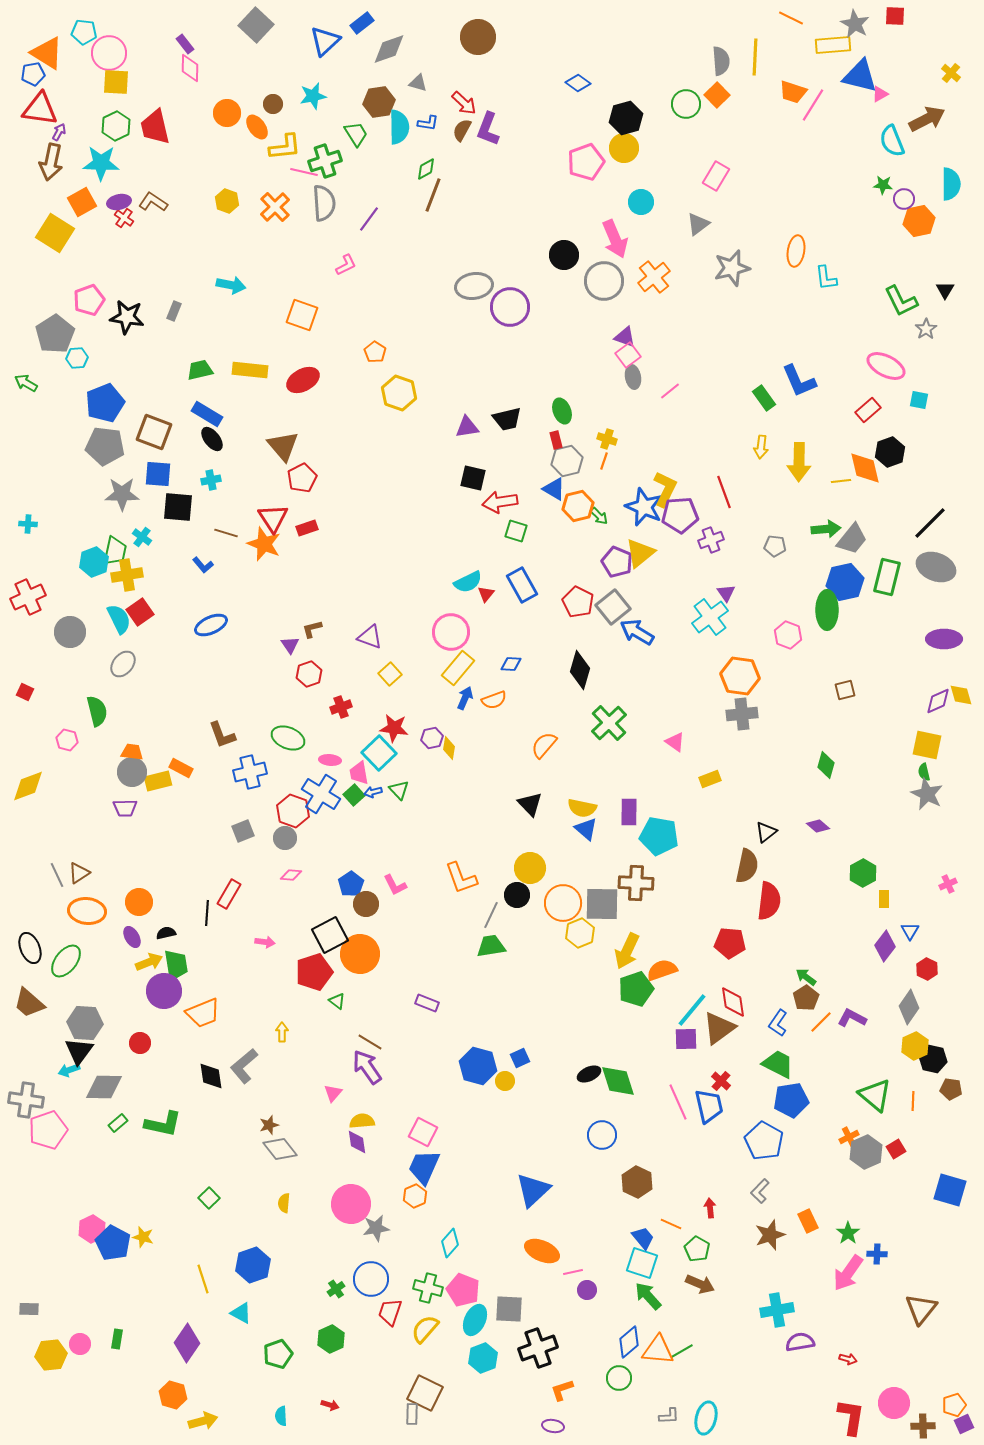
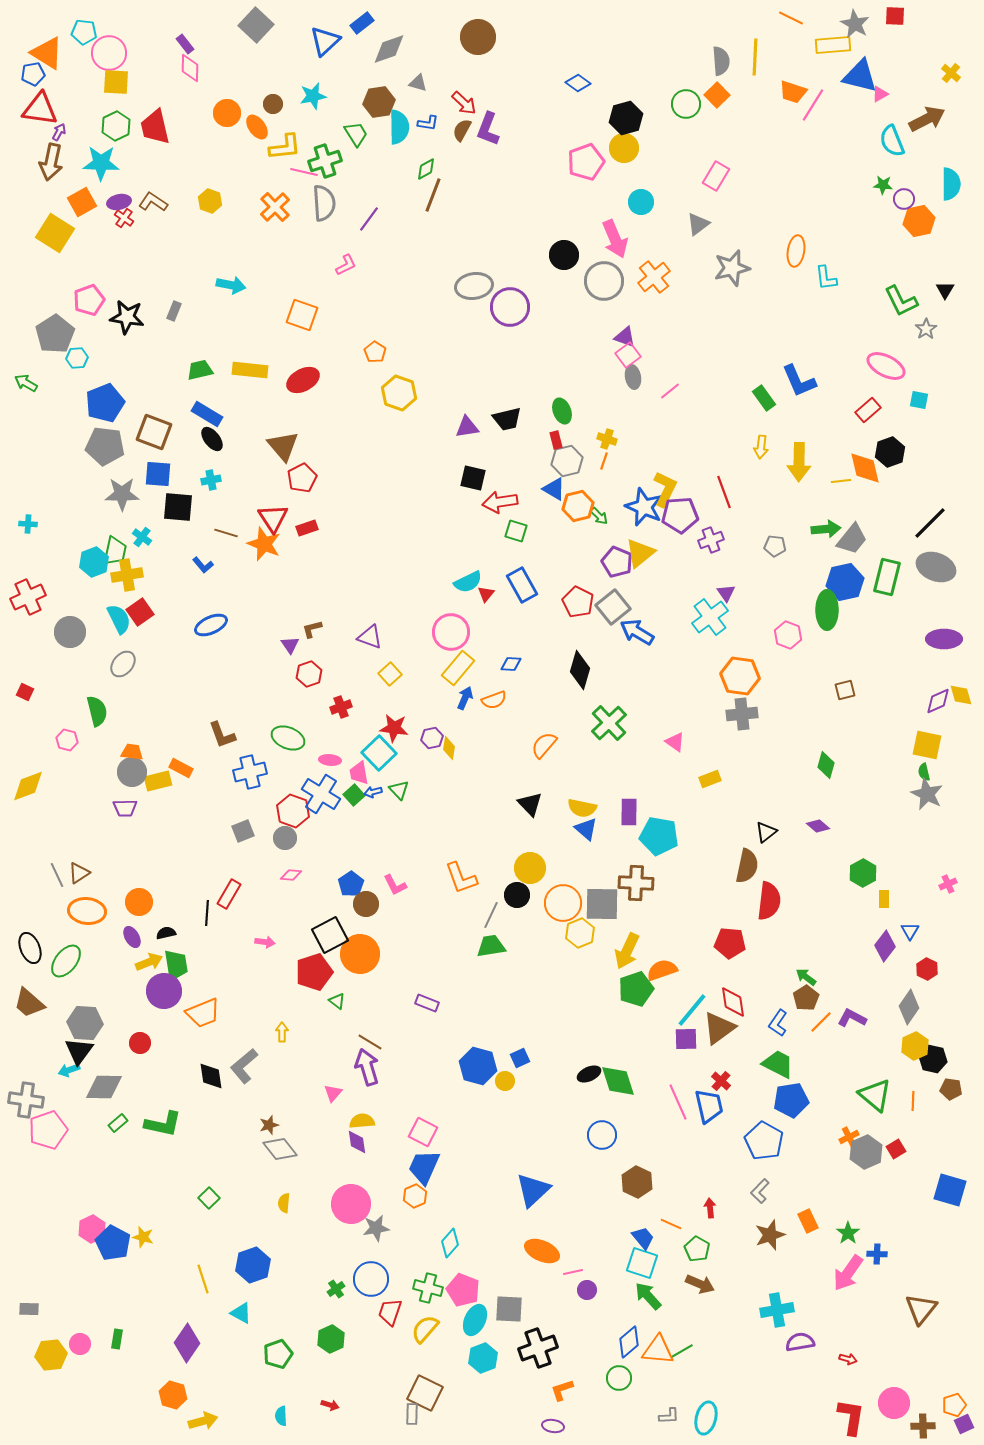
yellow hexagon at (227, 201): moved 17 px left
purple arrow at (367, 1067): rotated 18 degrees clockwise
